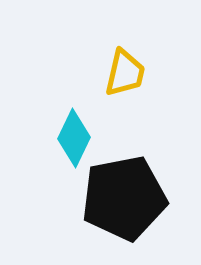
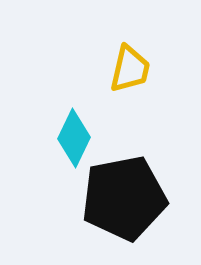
yellow trapezoid: moved 5 px right, 4 px up
